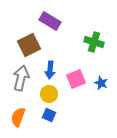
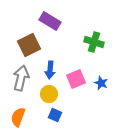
blue square: moved 6 px right
